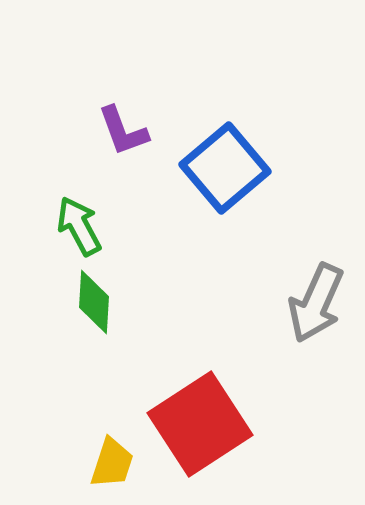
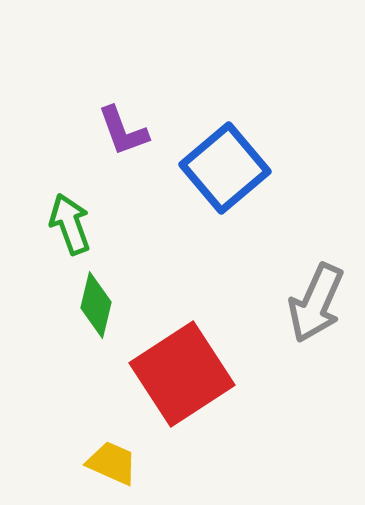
green arrow: moved 9 px left, 2 px up; rotated 8 degrees clockwise
green diamond: moved 2 px right, 3 px down; rotated 10 degrees clockwise
red square: moved 18 px left, 50 px up
yellow trapezoid: rotated 84 degrees counterclockwise
